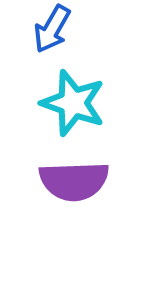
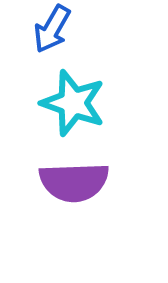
purple semicircle: moved 1 px down
